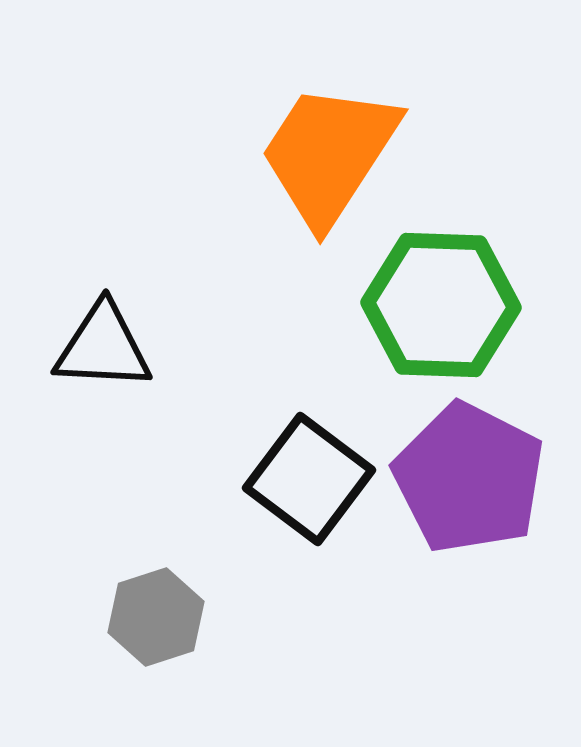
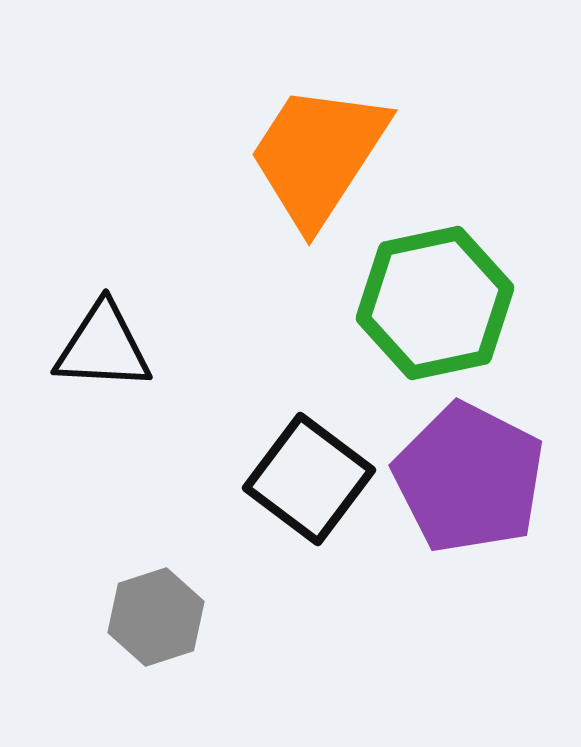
orange trapezoid: moved 11 px left, 1 px down
green hexagon: moved 6 px left, 2 px up; rotated 14 degrees counterclockwise
